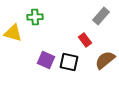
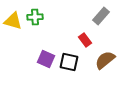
yellow triangle: moved 12 px up
purple square: moved 1 px up
